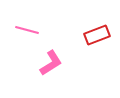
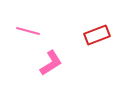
pink line: moved 1 px right, 1 px down
